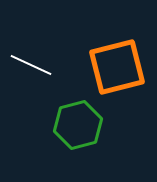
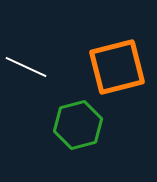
white line: moved 5 px left, 2 px down
